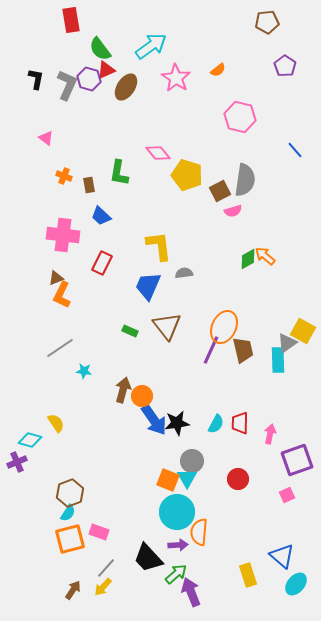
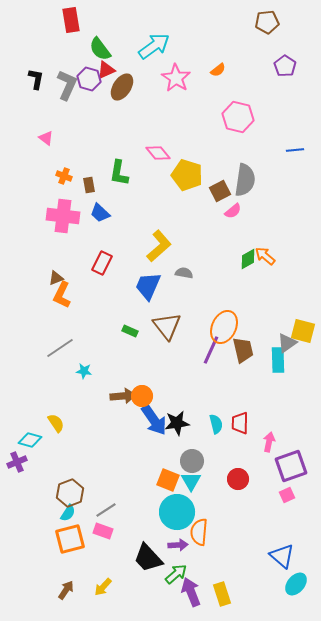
cyan arrow at (151, 46): moved 3 px right
brown ellipse at (126, 87): moved 4 px left
pink hexagon at (240, 117): moved 2 px left
blue line at (295, 150): rotated 54 degrees counterclockwise
pink semicircle at (233, 211): rotated 24 degrees counterclockwise
blue trapezoid at (101, 216): moved 1 px left, 3 px up
pink cross at (63, 235): moved 19 px up
yellow L-shape at (159, 246): rotated 56 degrees clockwise
gray semicircle at (184, 273): rotated 18 degrees clockwise
yellow square at (303, 331): rotated 15 degrees counterclockwise
brown arrow at (123, 390): moved 6 px down; rotated 70 degrees clockwise
cyan semicircle at (216, 424): rotated 42 degrees counterclockwise
pink arrow at (270, 434): moved 1 px left, 8 px down
purple square at (297, 460): moved 6 px left, 6 px down
cyan triangle at (187, 478): moved 4 px right, 3 px down
pink rectangle at (99, 532): moved 4 px right, 1 px up
gray line at (106, 568): moved 58 px up; rotated 15 degrees clockwise
yellow rectangle at (248, 575): moved 26 px left, 19 px down
brown arrow at (73, 590): moved 7 px left
